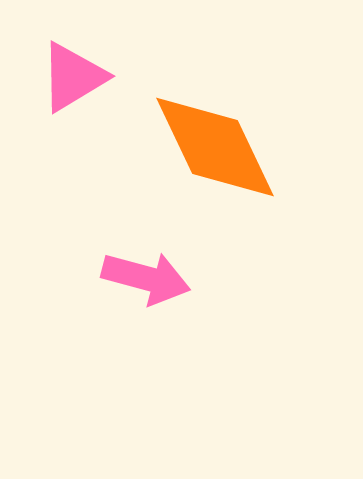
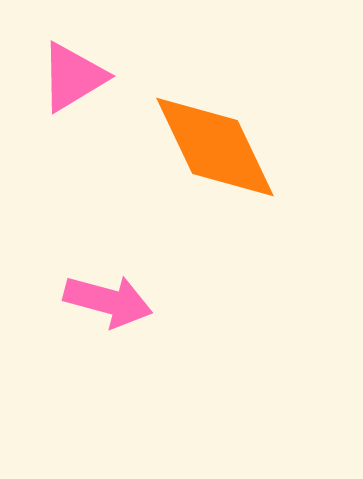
pink arrow: moved 38 px left, 23 px down
